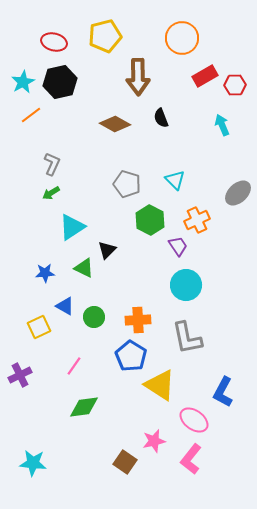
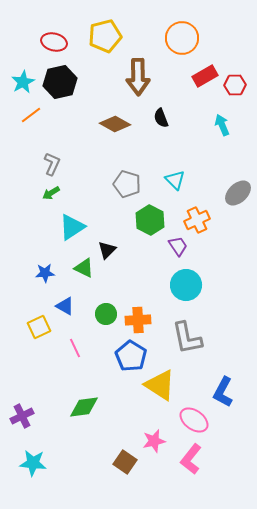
green circle at (94, 317): moved 12 px right, 3 px up
pink line at (74, 366): moved 1 px right, 18 px up; rotated 60 degrees counterclockwise
purple cross at (20, 375): moved 2 px right, 41 px down
